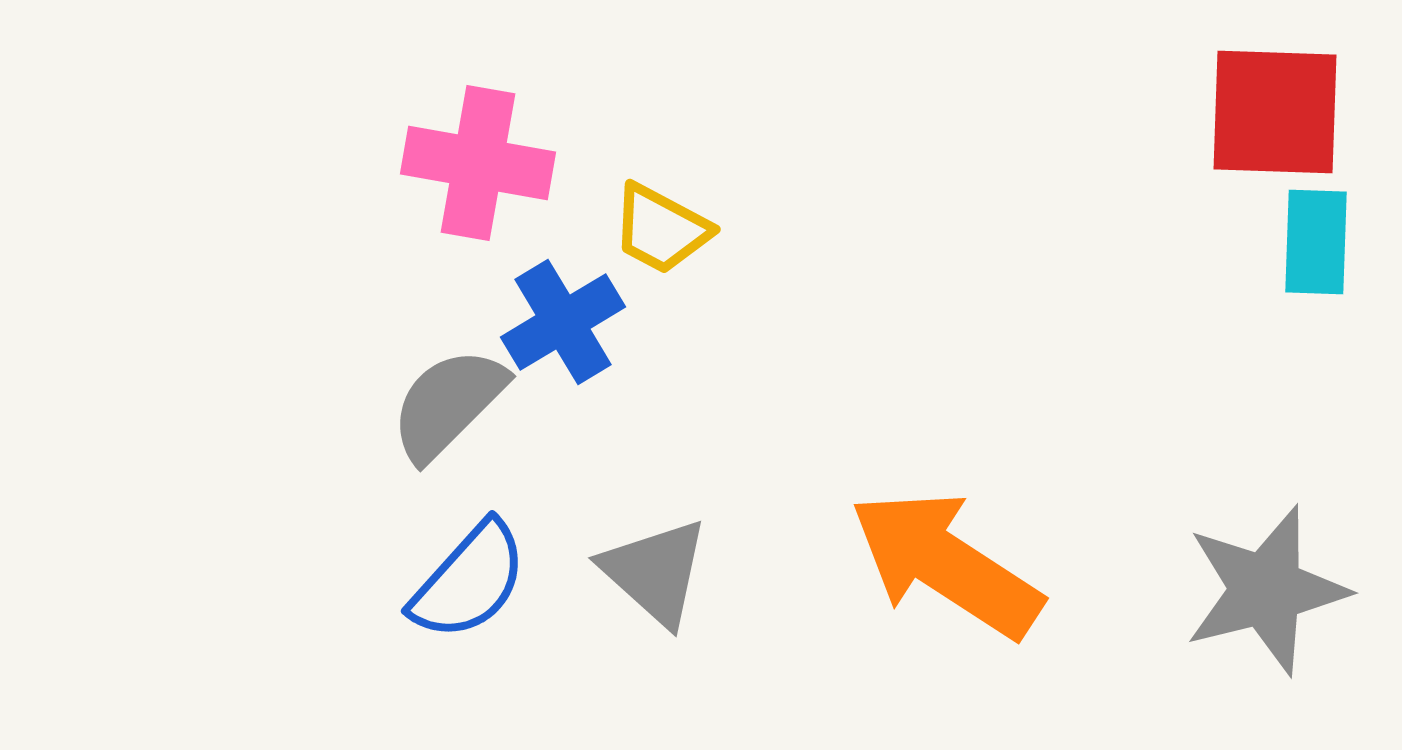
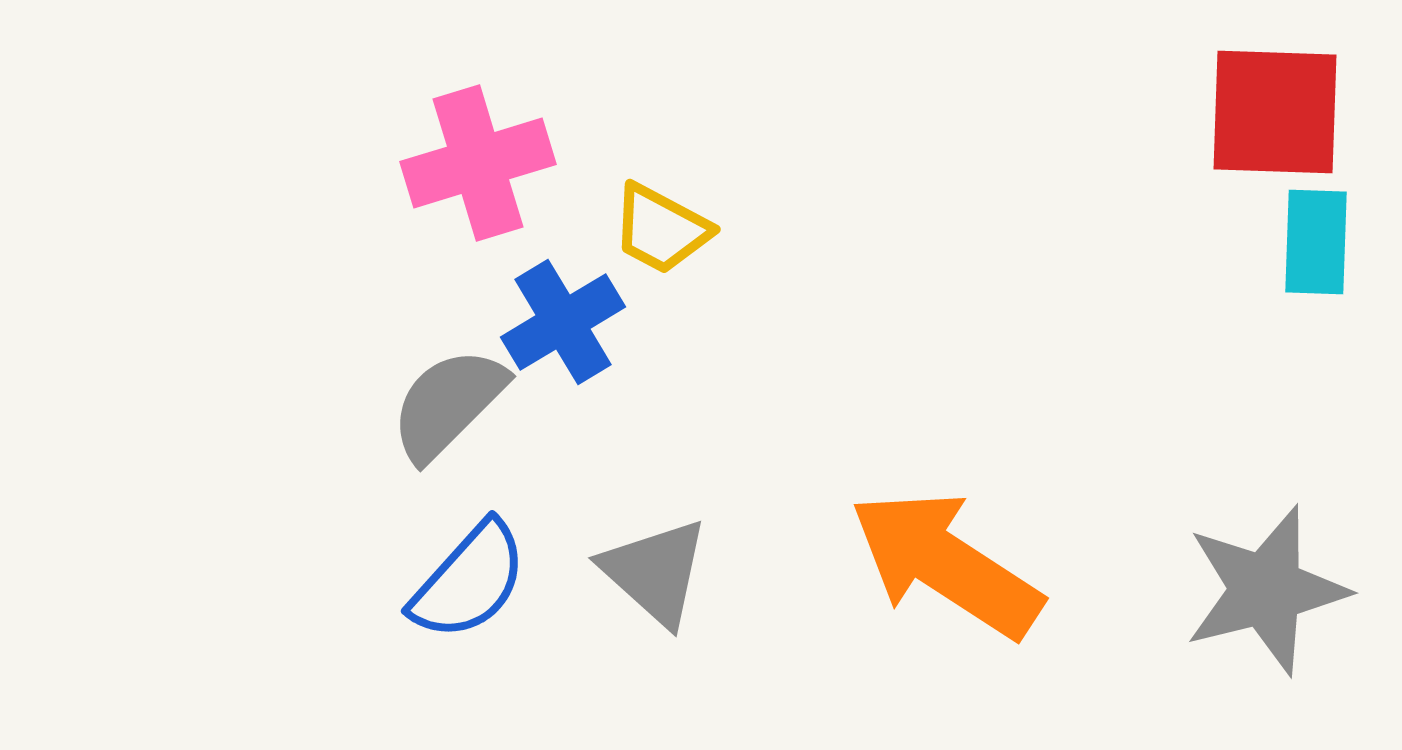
pink cross: rotated 27 degrees counterclockwise
